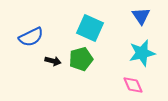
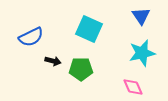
cyan square: moved 1 px left, 1 px down
green pentagon: moved 10 px down; rotated 15 degrees clockwise
pink diamond: moved 2 px down
